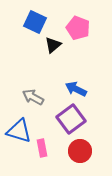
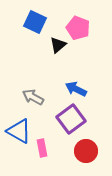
black triangle: moved 5 px right
blue triangle: rotated 12 degrees clockwise
red circle: moved 6 px right
